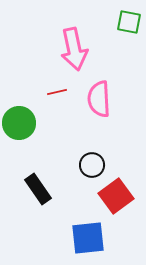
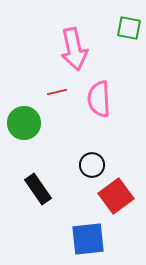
green square: moved 6 px down
green circle: moved 5 px right
blue square: moved 1 px down
